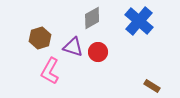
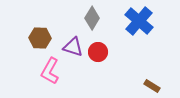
gray diamond: rotated 30 degrees counterclockwise
brown hexagon: rotated 20 degrees clockwise
